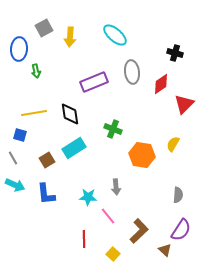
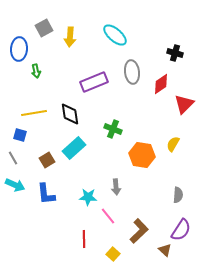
cyan rectangle: rotated 10 degrees counterclockwise
